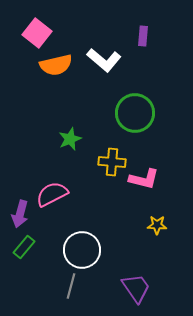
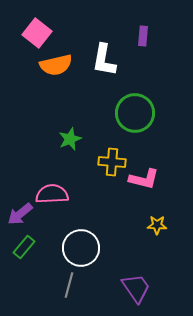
white L-shape: rotated 60 degrees clockwise
pink semicircle: rotated 24 degrees clockwise
purple arrow: rotated 36 degrees clockwise
white circle: moved 1 px left, 2 px up
gray line: moved 2 px left, 1 px up
